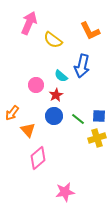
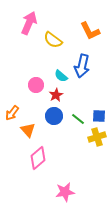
yellow cross: moved 1 px up
